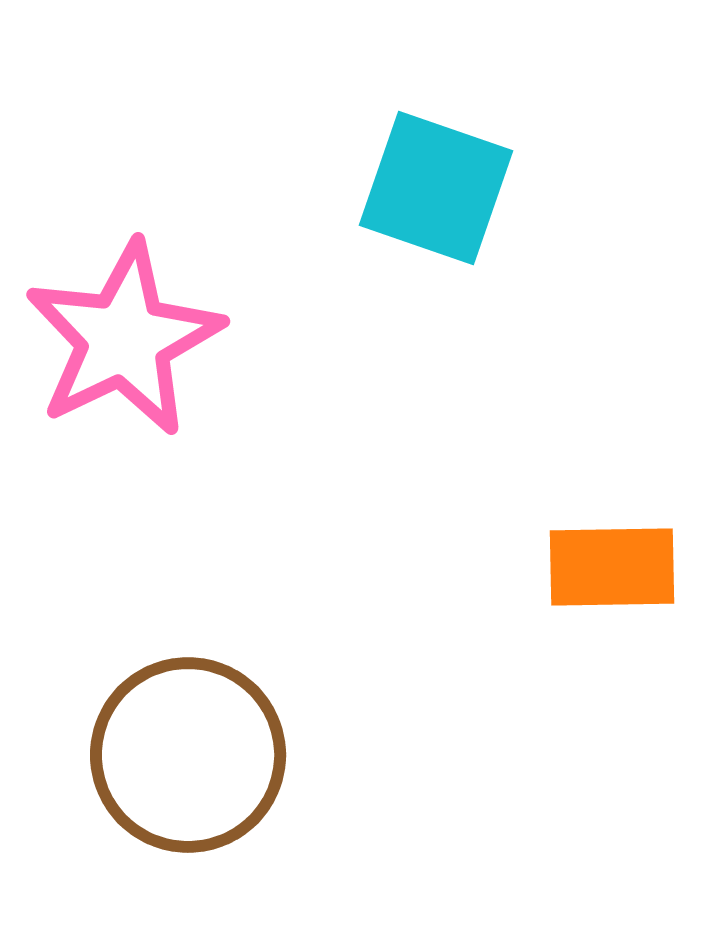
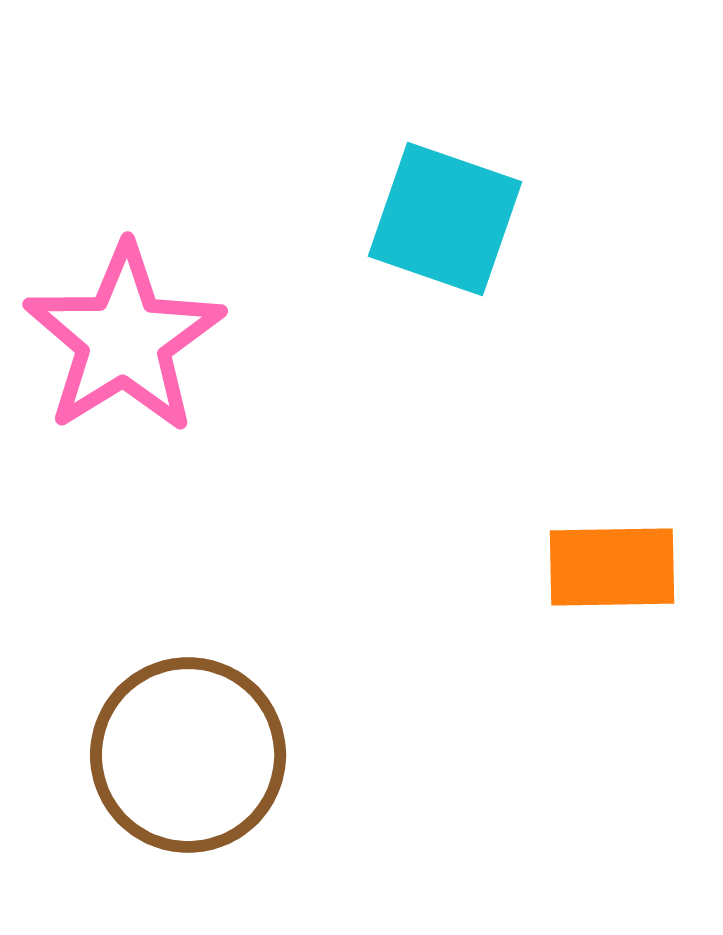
cyan square: moved 9 px right, 31 px down
pink star: rotated 6 degrees counterclockwise
